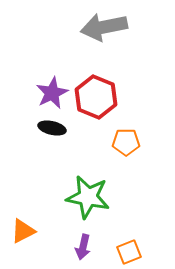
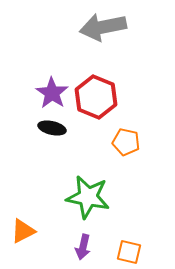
gray arrow: moved 1 px left
purple star: rotated 12 degrees counterclockwise
orange pentagon: rotated 12 degrees clockwise
orange square: rotated 35 degrees clockwise
